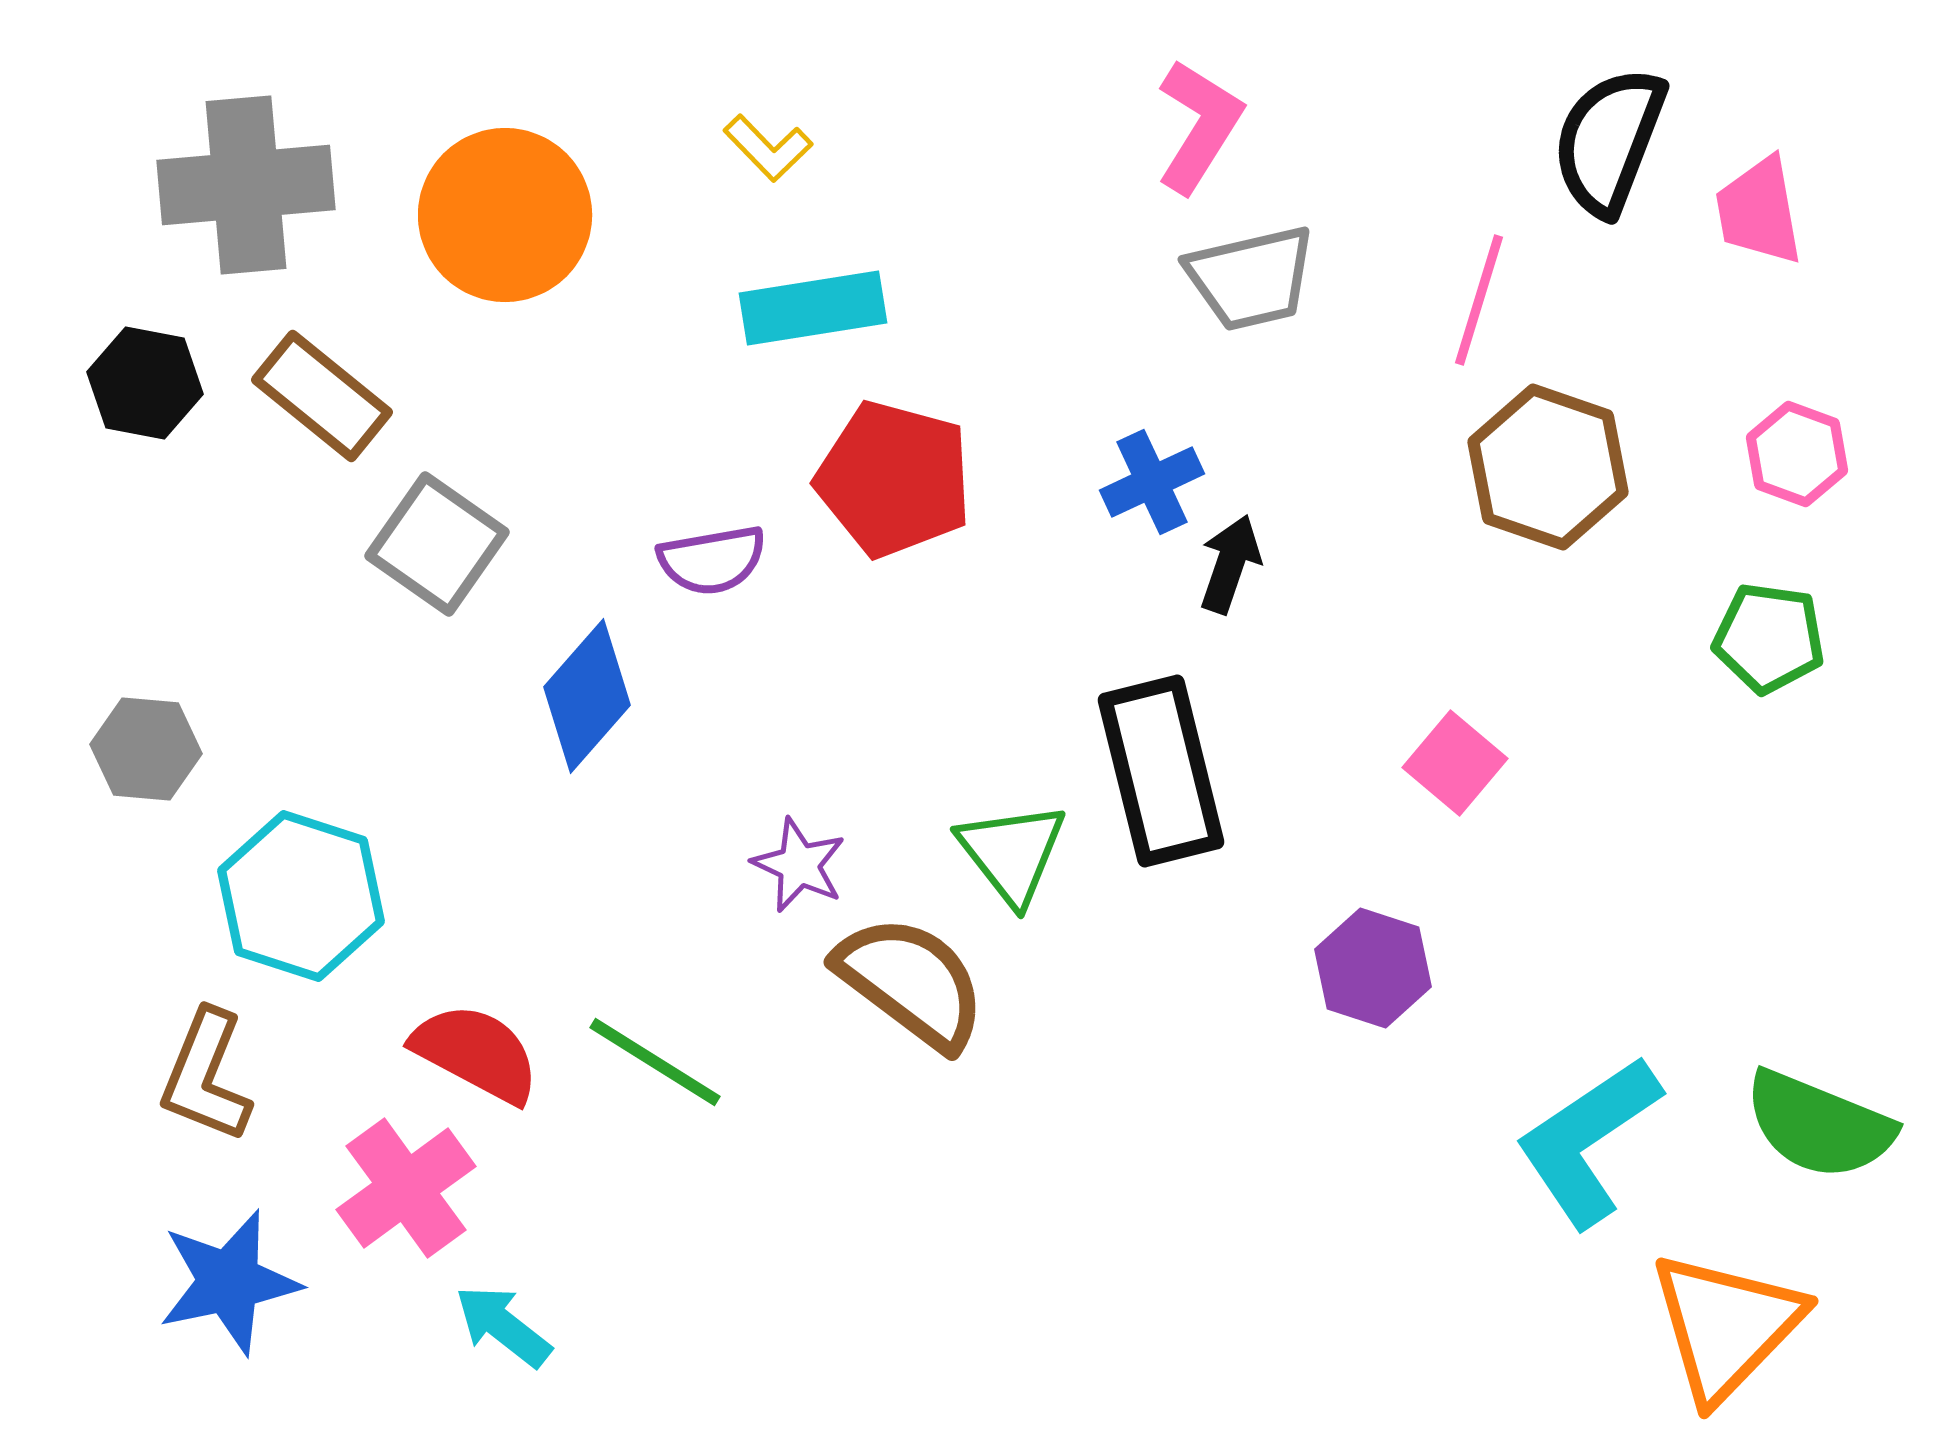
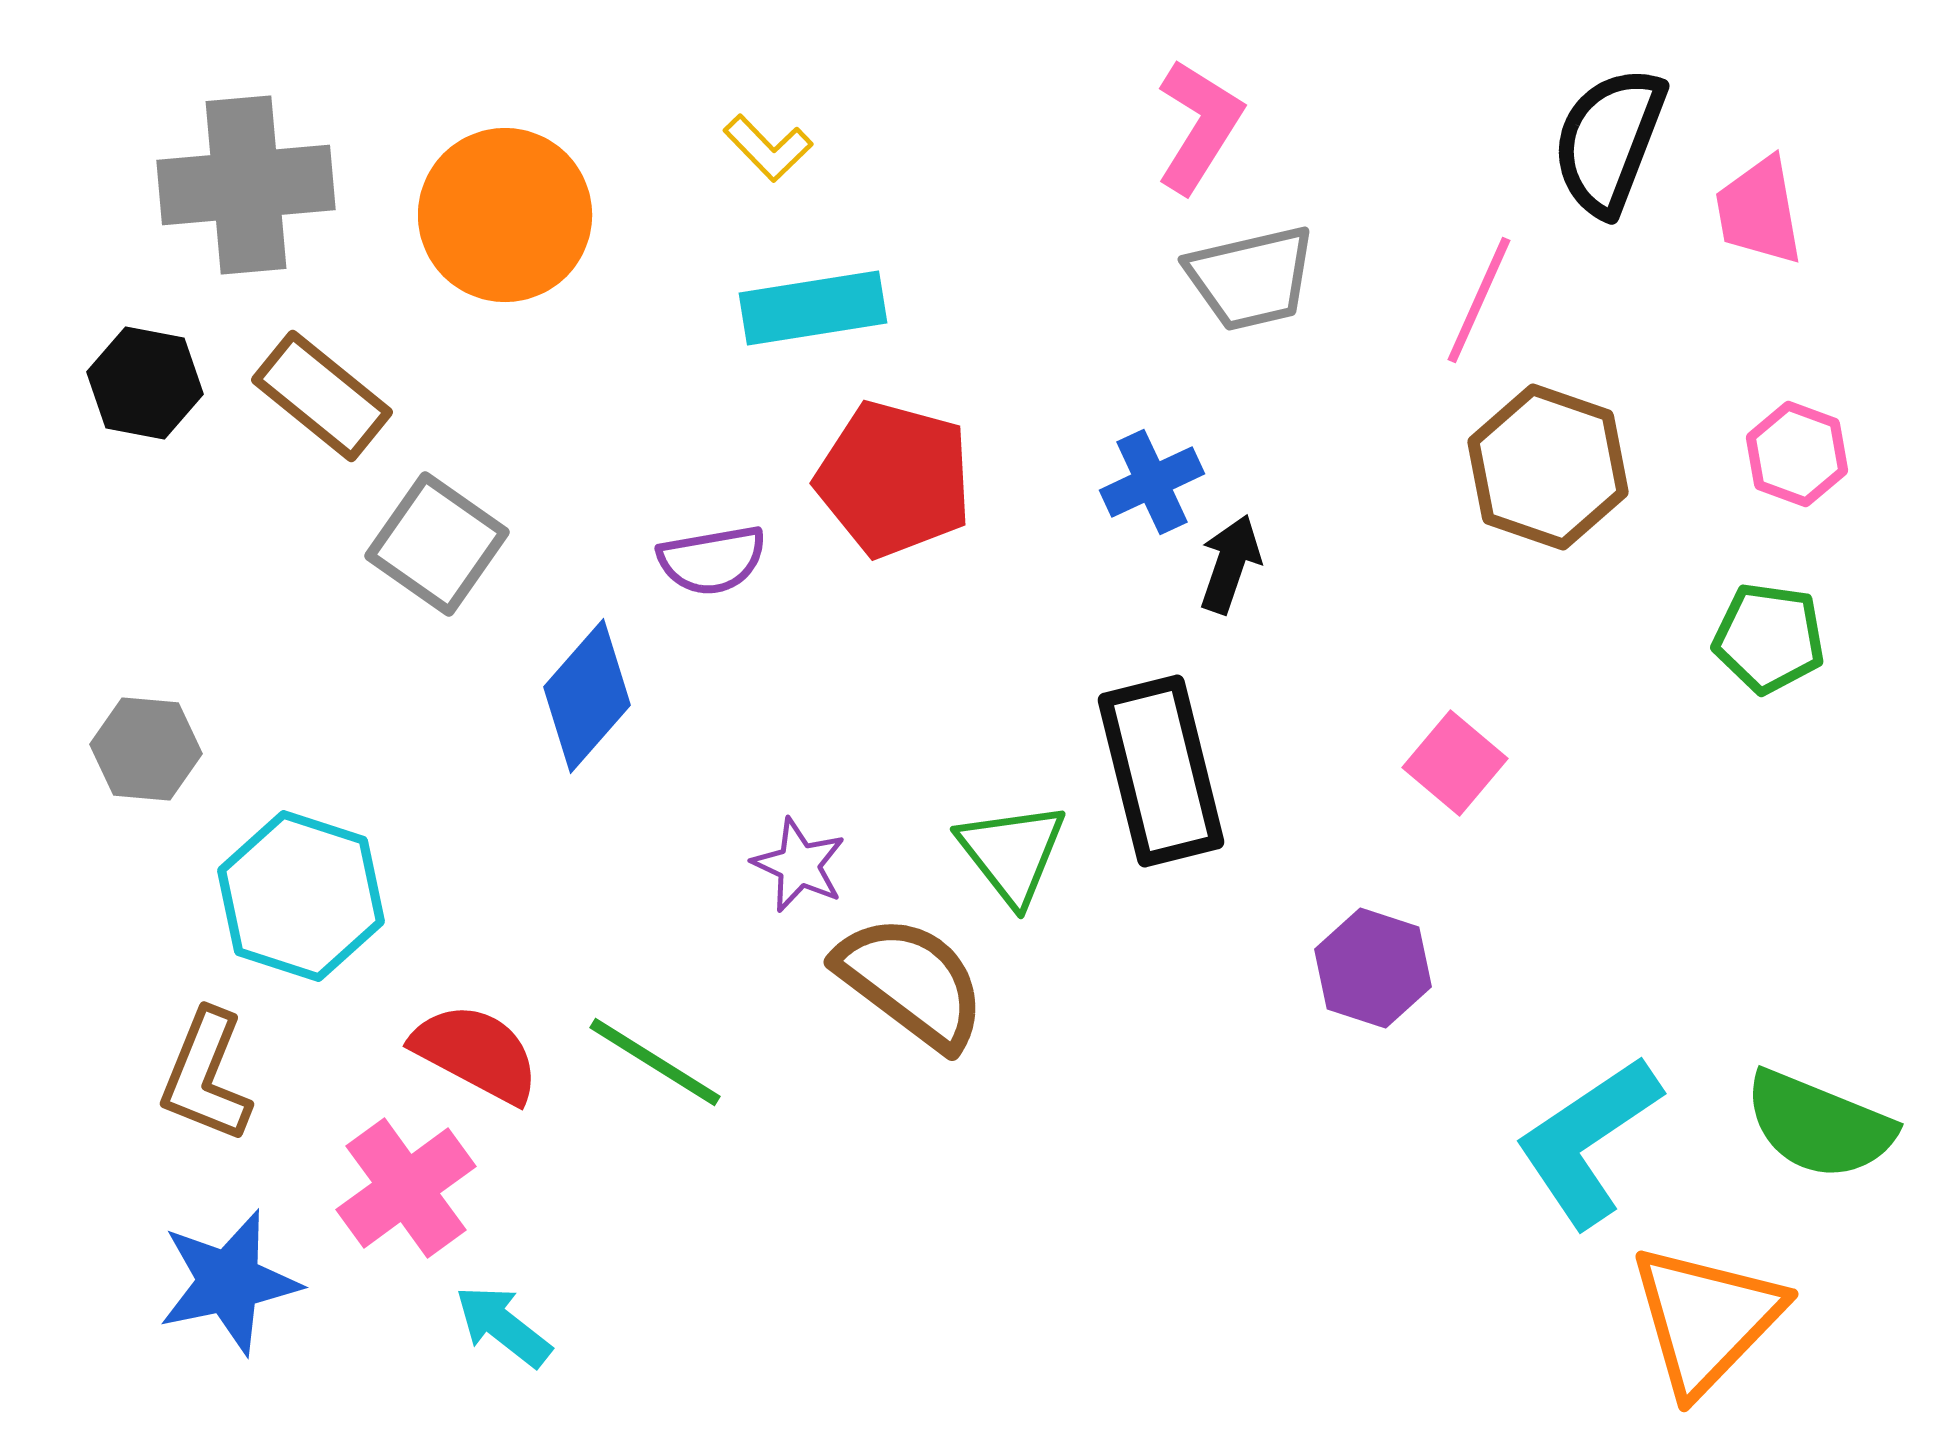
pink line: rotated 7 degrees clockwise
orange triangle: moved 20 px left, 7 px up
